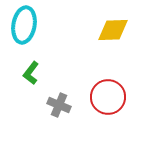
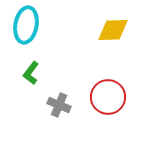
cyan ellipse: moved 2 px right
